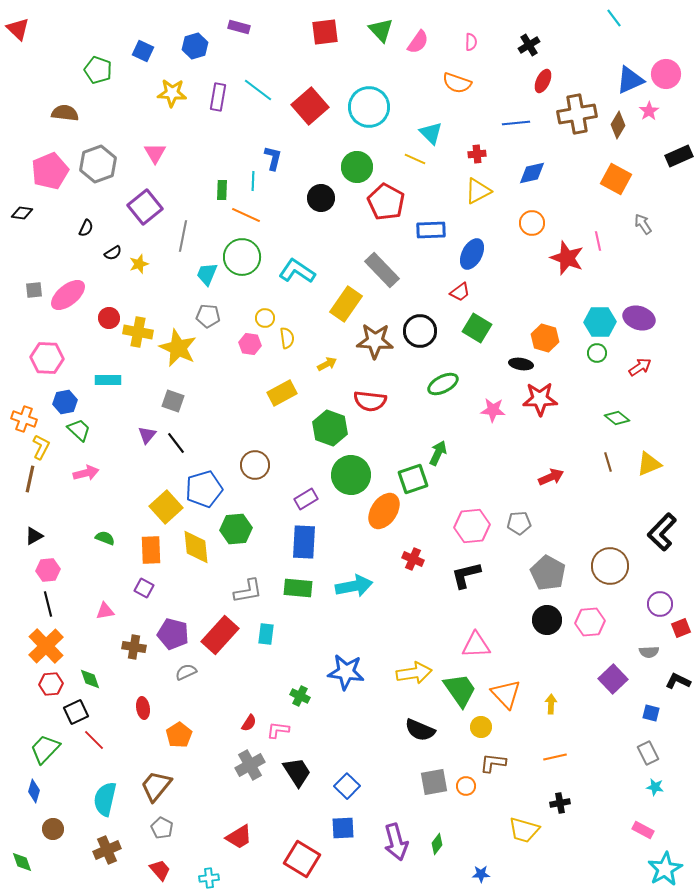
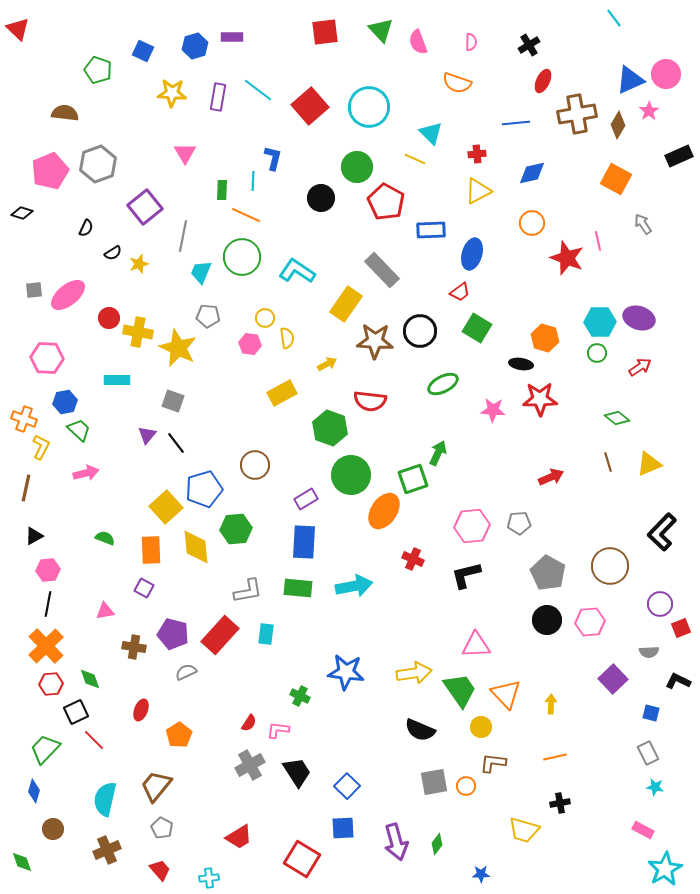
purple rectangle at (239, 27): moved 7 px left, 10 px down; rotated 15 degrees counterclockwise
pink semicircle at (418, 42): rotated 125 degrees clockwise
pink triangle at (155, 153): moved 30 px right
black diamond at (22, 213): rotated 10 degrees clockwise
blue ellipse at (472, 254): rotated 12 degrees counterclockwise
cyan trapezoid at (207, 274): moved 6 px left, 2 px up
cyan rectangle at (108, 380): moved 9 px right
brown line at (30, 479): moved 4 px left, 9 px down
black line at (48, 604): rotated 25 degrees clockwise
red ellipse at (143, 708): moved 2 px left, 2 px down; rotated 30 degrees clockwise
